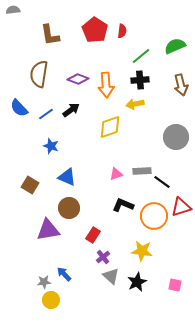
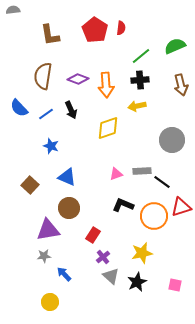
red semicircle: moved 1 px left, 3 px up
brown semicircle: moved 4 px right, 2 px down
yellow arrow: moved 2 px right, 2 px down
black arrow: rotated 102 degrees clockwise
yellow diamond: moved 2 px left, 1 px down
gray circle: moved 4 px left, 3 px down
brown square: rotated 12 degrees clockwise
yellow star: moved 2 px down; rotated 20 degrees counterclockwise
gray star: moved 26 px up
yellow circle: moved 1 px left, 2 px down
